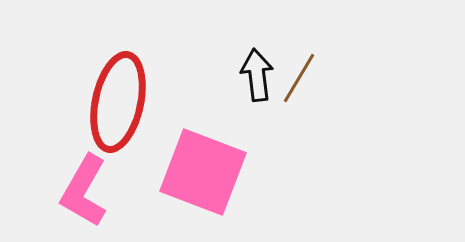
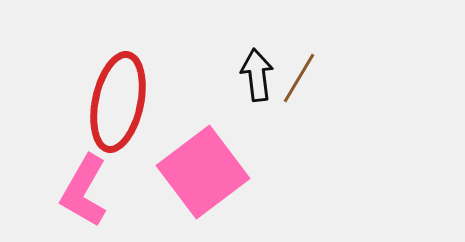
pink square: rotated 32 degrees clockwise
